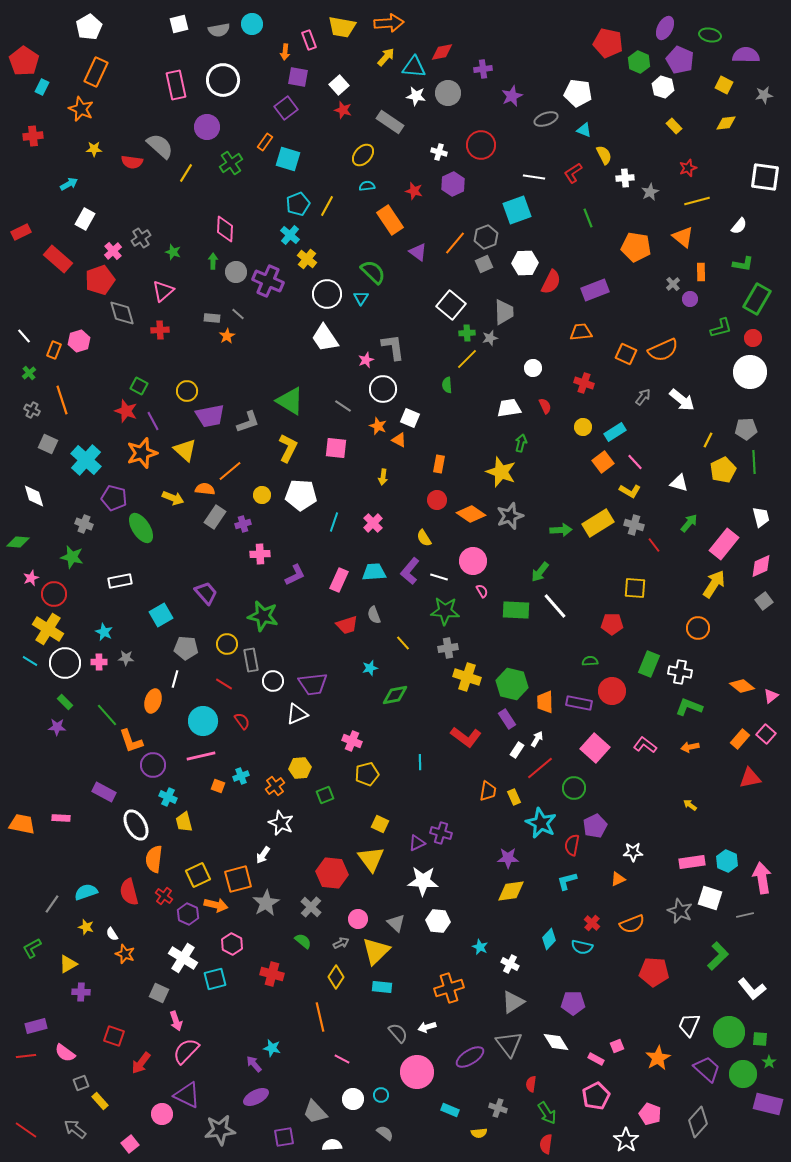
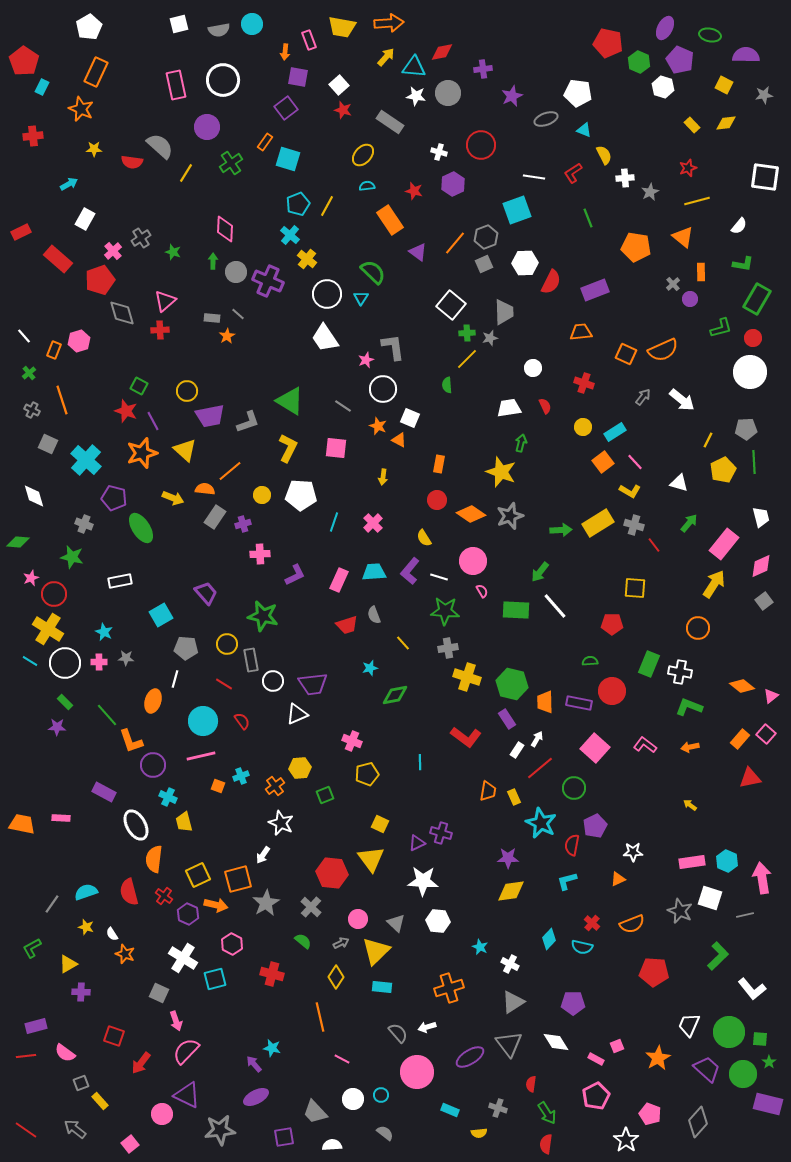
yellow rectangle at (674, 126): moved 18 px right, 1 px up
pink triangle at (163, 291): moved 2 px right, 10 px down
